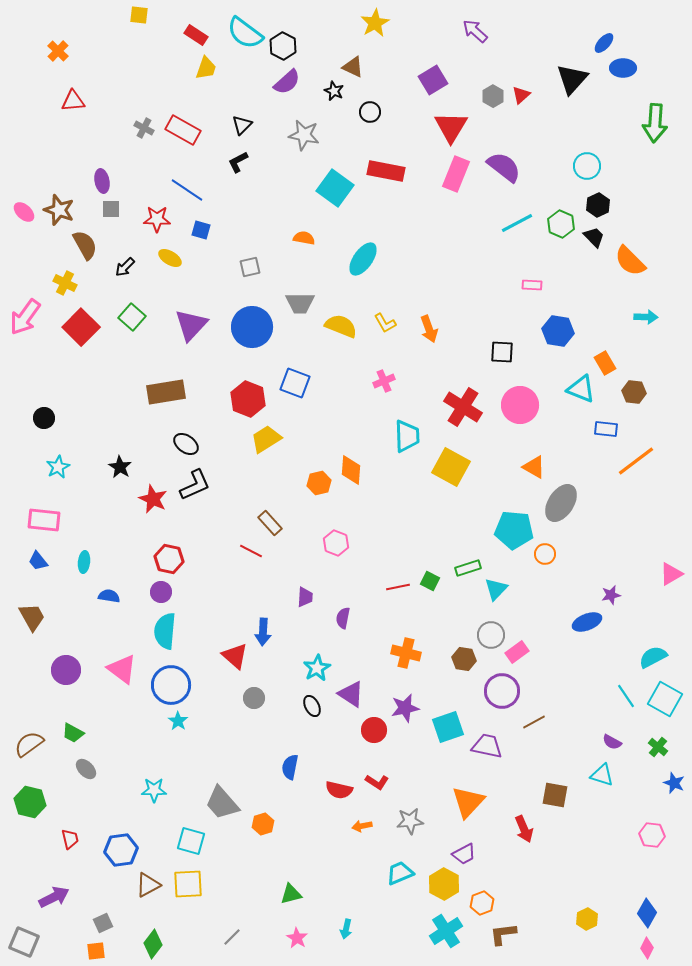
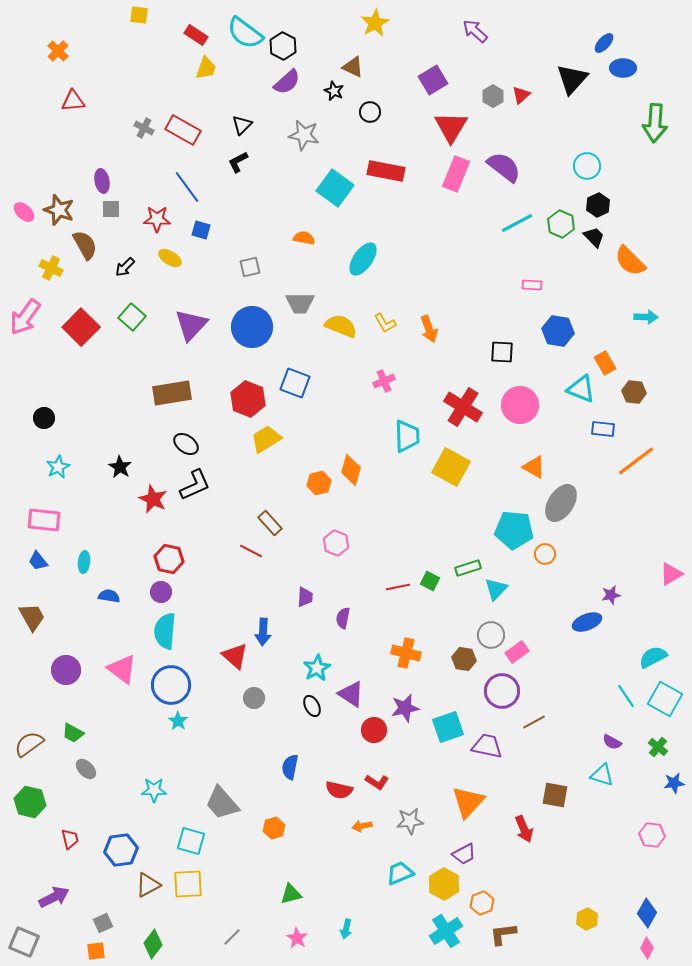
blue line at (187, 190): moved 3 px up; rotated 20 degrees clockwise
yellow cross at (65, 283): moved 14 px left, 15 px up
brown rectangle at (166, 392): moved 6 px right, 1 px down
blue rectangle at (606, 429): moved 3 px left
orange diamond at (351, 470): rotated 12 degrees clockwise
blue star at (674, 783): rotated 30 degrees counterclockwise
orange hexagon at (263, 824): moved 11 px right, 4 px down
